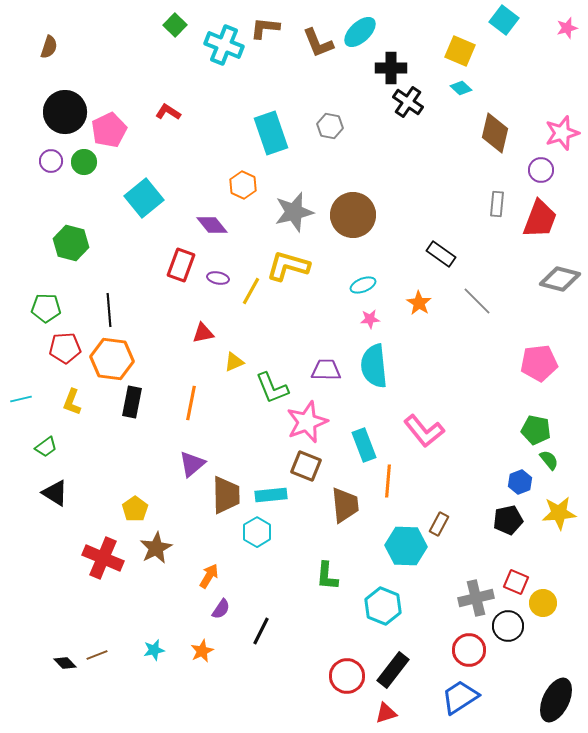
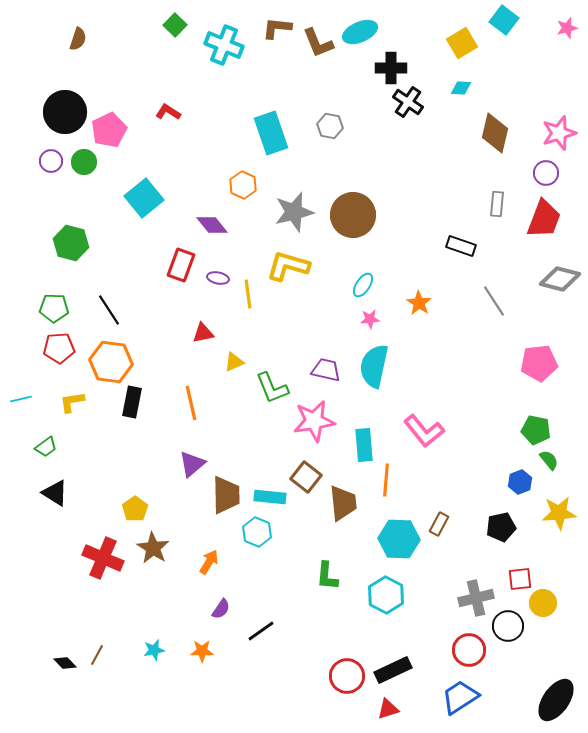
brown L-shape at (265, 28): moved 12 px right
cyan ellipse at (360, 32): rotated 20 degrees clockwise
brown semicircle at (49, 47): moved 29 px right, 8 px up
yellow square at (460, 51): moved 2 px right, 8 px up; rotated 36 degrees clockwise
cyan diamond at (461, 88): rotated 40 degrees counterclockwise
pink star at (562, 133): moved 3 px left
purple circle at (541, 170): moved 5 px right, 3 px down
red trapezoid at (540, 219): moved 4 px right
black rectangle at (441, 254): moved 20 px right, 8 px up; rotated 16 degrees counterclockwise
cyan ellipse at (363, 285): rotated 35 degrees counterclockwise
yellow line at (251, 291): moved 3 px left, 3 px down; rotated 36 degrees counterclockwise
gray line at (477, 301): moved 17 px right; rotated 12 degrees clockwise
green pentagon at (46, 308): moved 8 px right
black line at (109, 310): rotated 28 degrees counterclockwise
red pentagon at (65, 348): moved 6 px left
orange hexagon at (112, 359): moved 1 px left, 3 px down
cyan semicircle at (374, 366): rotated 18 degrees clockwise
purple trapezoid at (326, 370): rotated 12 degrees clockwise
yellow L-shape at (72, 402): rotated 60 degrees clockwise
orange line at (191, 403): rotated 24 degrees counterclockwise
pink star at (307, 422): moved 7 px right, 1 px up; rotated 12 degrees clockwise
cyan rectangle at (364, 445): rotated 16 degrees clockwise
brown square at (306, 466): moved 11 px down; rotated 16 degrees clockwise
orange line at (388, 481): moved 2 px left, 1 px up
cyan rectangle at (271, 495): moved 1 px left, 2 px down; rotated 12 degrees clockwise
brown trapezoid at (345, 505): moved 2 px left, 2 px up
black pentagon at (508, 520): moved 7 px left, 7 px down
cyan hexagon at (257, 532): rotated 8 degrees counterclockwise
cyan hexagon at (406, 546): moved 7 px left, 7 px up
brown star at (156, 548): moved 3 px left; rotated 12 degrees counterclockwise
orange arrow at (209, 576): moved 14 px up
red square at (516, 582): moved 4 px right, 3 px up; rotated 30 degrees counterclockwise
cyan hexagon at (383, 606): moved 3 px right, 11 px up; rotated 6 degrees clockwise
black line at (261, 631): rotated 28 degrees clockwise
orange star at (202, 651): rotated 25 degrees clockwise
brown line at (97, 655): rotated 40 degrees counterclockwise
black rectangle at (393, 670): rotated 27 degrees clockwise
black ellipse at (556, 700): rotated 9 degrees clockwise
red triangle at (386, 713): moved 2 px right, 4 px up
